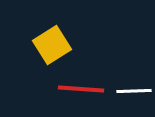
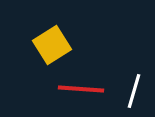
white line: rotated 72 degrees counterclockwise
